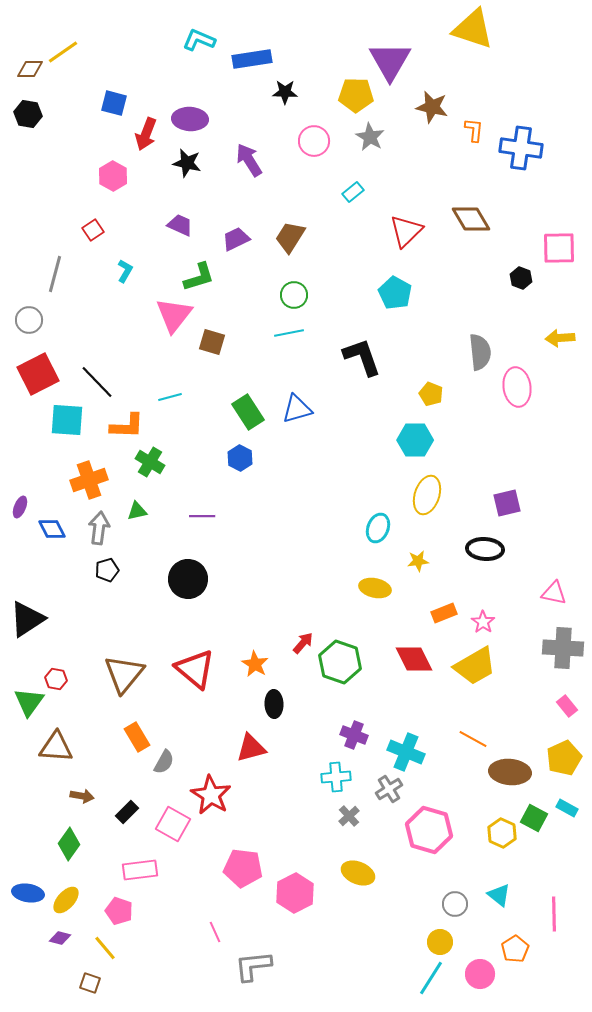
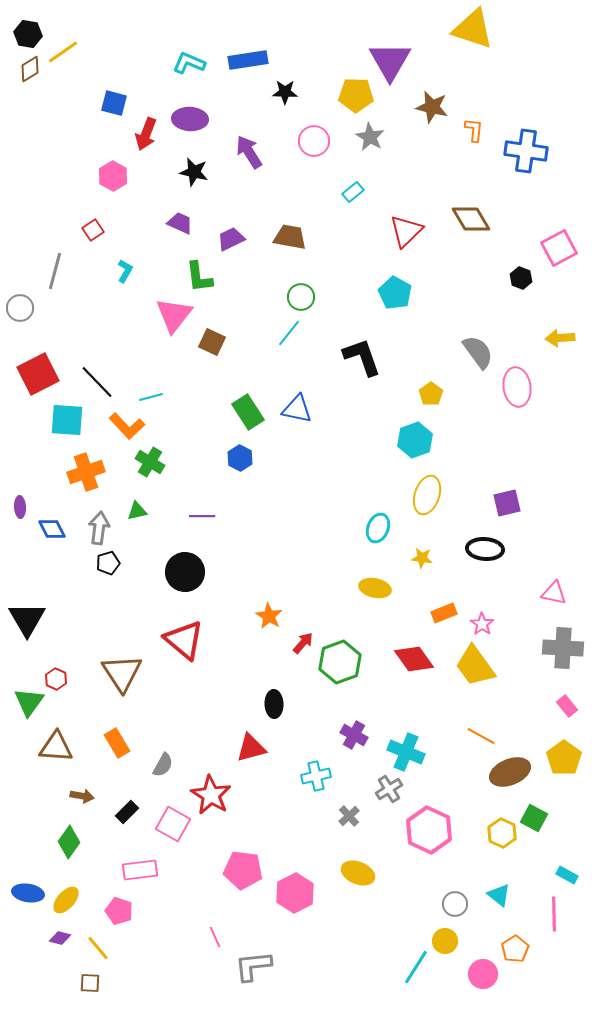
cyan L-shape at (199, 40): moved 10 px left, 23 px down
blue rectangle at (252, 59): moved 4 px left, 1 px down
brown diamond at (30, 69): rotated 32 degrees counterclockwise
black hexagon at (28, 114): moved 80 px up
blue cross at (521, 148): moved 5 px right, 3 px down
purple arrow at (249, 160): moved 8 px up
black star at (187, 163): moved 7 px right, 9 px down
purple trapezoid at (180, 225): moved 2 px up
brown trapezoid at (290, 237): rotated 68 degrees clockwise
purple trapezoid at (236, 239): moved 5 px left
pink square at (559, 248): rotated 27 degrees counterclockwise
gray line at (55, 274): moved 3 px up
green L-shape at (199, 277): rotated 100 degrees clockwise
green circle at (294, 295): moved 7 px right, 2 px down
gray circle at (29, 320): moved 9 px left, 12 px up
cyan line at (289, 333): rotated 40 degrees counterclockwise
brown square at (212, 342): rotated 8 degrees clockwise
gray semicircle at (480, 352): moved 2 px left; rotated 30 degrees counterclockwise
yellow pentagon at (431, 394): rotated 15 degrees clockwise
cyan line at (170, 397): moved 19 px left
blue triangle at (297, 409): rotated 28 degrees clockwise
orange L-shape at (127, 426): rotated 45 degrees clockwise
cyan hexagon at (415, 440): rotated 20 degrees counterclockwise
orange cross at (89, 480): moved 3 px left, 8 px up
purple ellipse at (20, 507): rotated 25 degrees counterclockwise
yellow star at (418, 561): moved 4 px right, 3 px up; rotated 15 degrees clockwise
black pentagon at (107, 570): moved 1 px right, 7 px up
black circle at (188, 579): moved 3 px left, 7 px up
black triangle at (27, 619): rotated 27 degrees counterclockwise
pink star at (483, 622): moved 1 px left, 2 px down
red diamond at (414, 659): rotated 9 degrees counterclockwise
green hexagon at (340, 662): rotated 21 degrees clockwise
orange star at (255, 664): moved 14 px right, 48 px up
yellow trapezoid at (475, 666): rotated 84 degrees clockwise
red triangle at (195, 669): moved 11 px left, 29 px up
brown triangle at (124, 674): moved 2 px left, 1 px up; rotated 12 degrees counterclockwise
red hexagon at (56, 679): rotated 15 degrees clockwise
purple cross at (354, 735): rotated 8 degrees clockwise
orange rectangle at (137, 737): moved 20 px left, 6 px down
orange line at (473, 739): moved 8 px right, 3 px up
yellow pentagon at (564, 758): rotated 12 degrees counterclockwise
gray semicircle at (164, 762): moved 1 px left, 3 px down
brown ellipse at (510, 772): rotated 27 degrees counterclockwise
cyan cross at (336, 777): moved 20 px left, 1 px up; rotated 8 degrees counterclockwise
cyan rectangle at (567, 808): moved 67 px down
pink hexagon at (429, 830): rotated 9 degrees clockwise
green diamond at (69, 844): moved 2 px up
pink pentagon at (243, 868): moved 2 px down
pink line at (215, 932): moved 5 px down
yellow circle at (440, 942): moved 5 px right, 1 px up
yellow line at (105, 948): moved 7 px left
pink circle at (480, 974): moved 3 px right
cyan line at (431, 978): moved 15 px left, 11 px up
brown square at (90, 983): rotated 15 degrees counterclockwise
